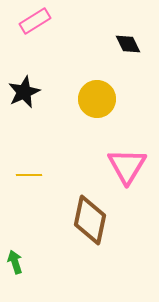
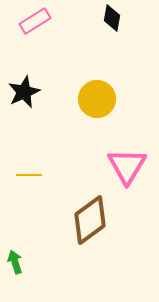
black diamond: moved 16 px left, 26 px up; rotated 36 degrees clockwise
brown diamond: rotated 42 degrees clockwise
